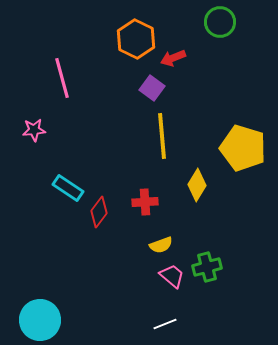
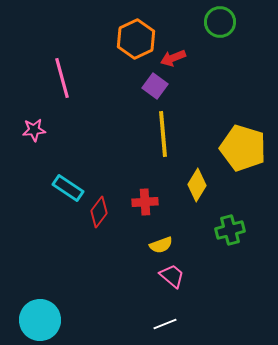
orange hexagon: rotated 9 degrees clockwise
purple square: moved 3 px right, 2 px up
yellow line: moved 1 px right, 2 px up
green cross: moved 23 px right, 37 px up
